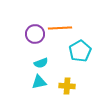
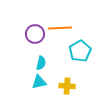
cyan semicircle: rotated 56 degrees counterclockwise
